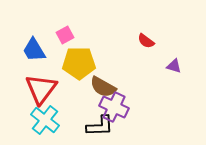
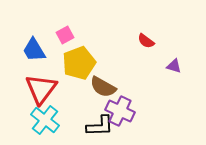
yellow pentagon: rotated 20 degrees counterclockwise
purple cross: moved 6 px right, 4 px down
